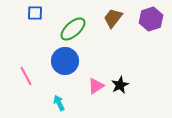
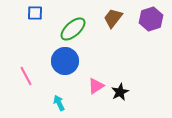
black star: moved 7 px down
